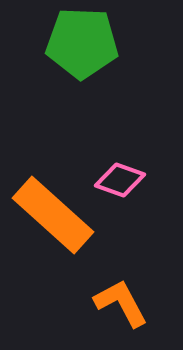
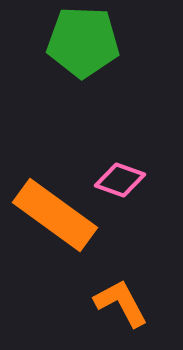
green pentagon: moved 1 px right, 1 px up
orange rectangle: moved 2 px right; rotated 6 degrees counterclockwise
